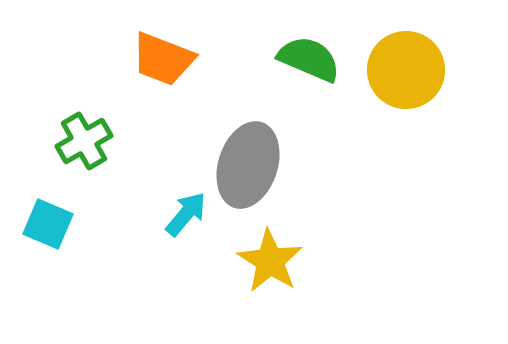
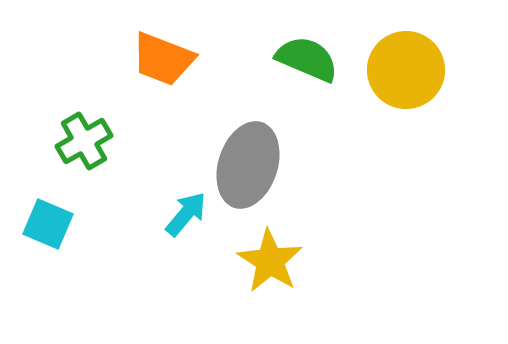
green semicircle: moved 2 px left
